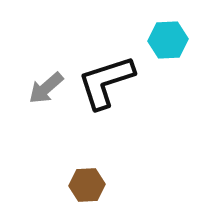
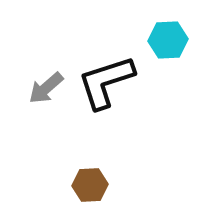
brown hexagon: moved 3 px right
